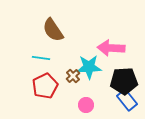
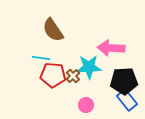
red pentagon: moved 8 px right, 11 px up; rotated 30 degrees clockwise
